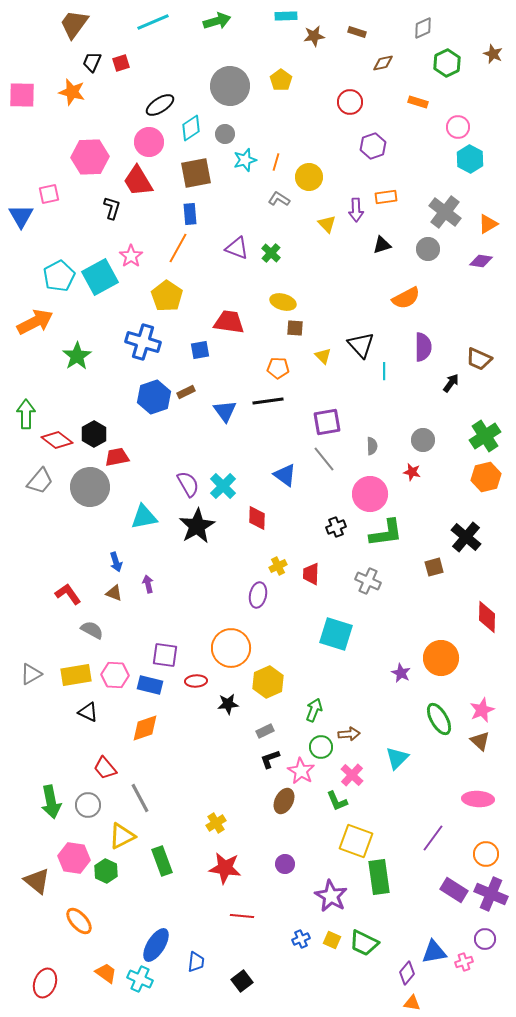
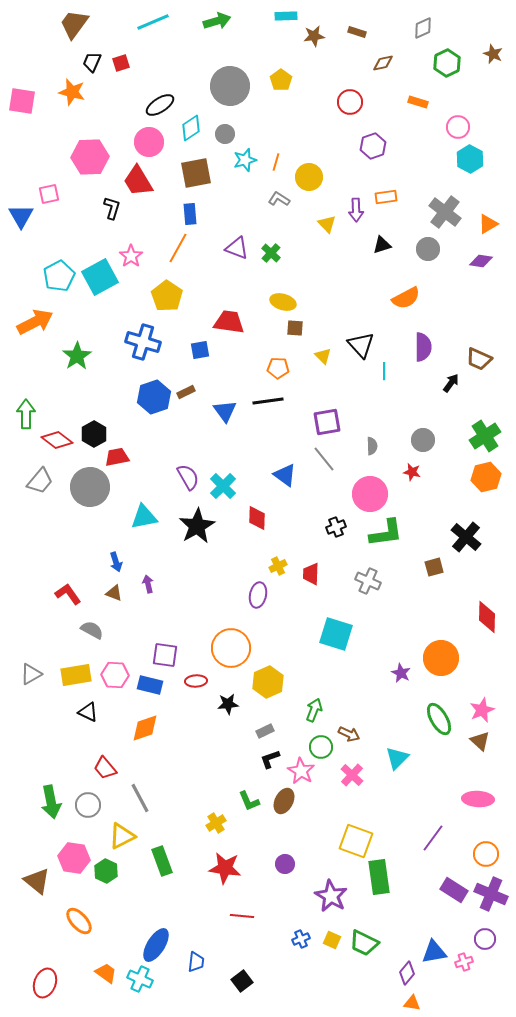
pink square at (22, 95): moved 6 px down; rotated 8 degrees clockwise
purple semicircle at (188, 484): moved 7 px up
brown arrow at (349, 734): rotated 30 degrees clockwise
green L-shape at (337, 801): moved 88 px left
